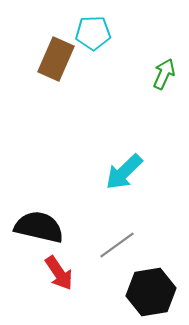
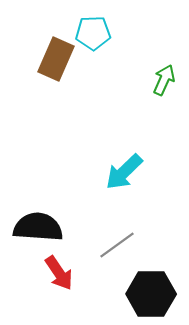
green arrow: moved 6 px down
black semicircle: moved 1 px left; rotated 9 degrees counterclockwise
black hexagon: moved 2 px down; rotated 9 degrees clockwise
